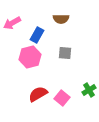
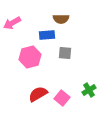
blue rectangle: moved 10 px right; rotated 56 degrees clockwise
